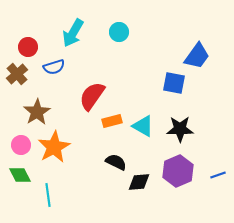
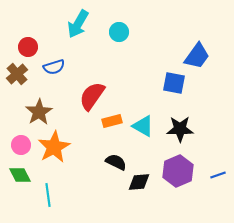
cyan arrow: moved 5 px right, 9 px up
brown star: moved 2 px right
